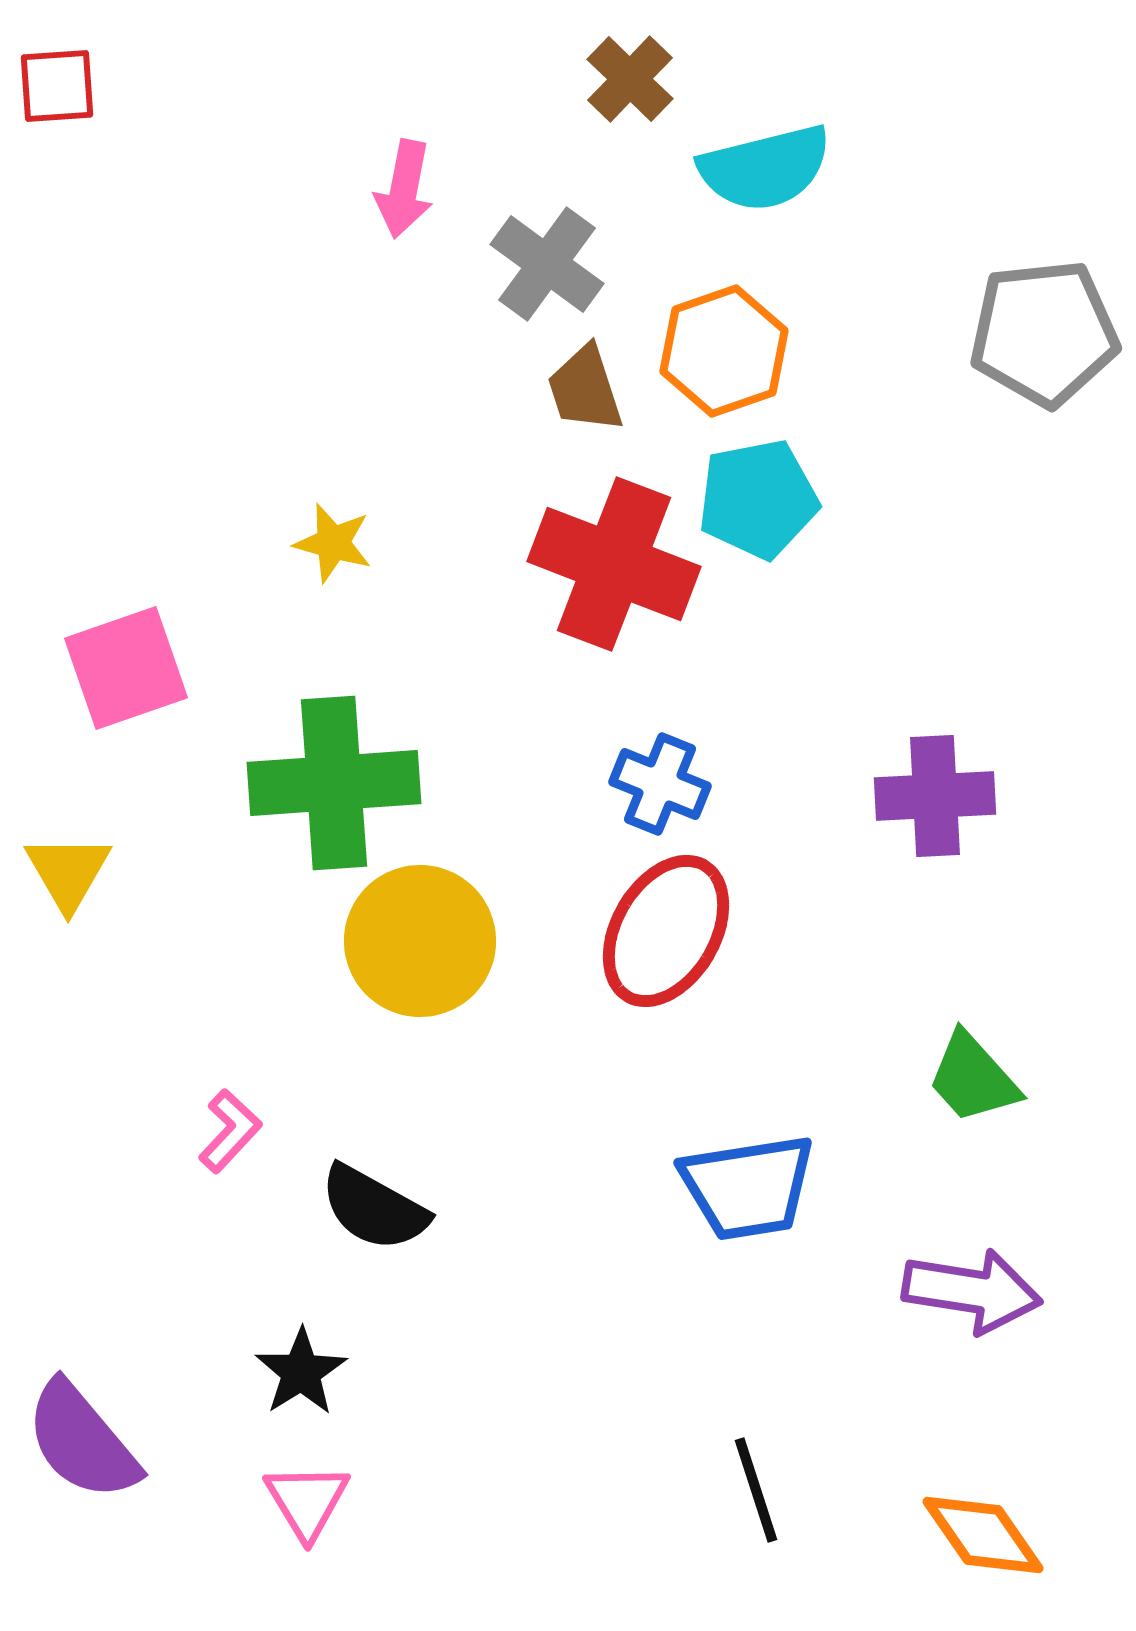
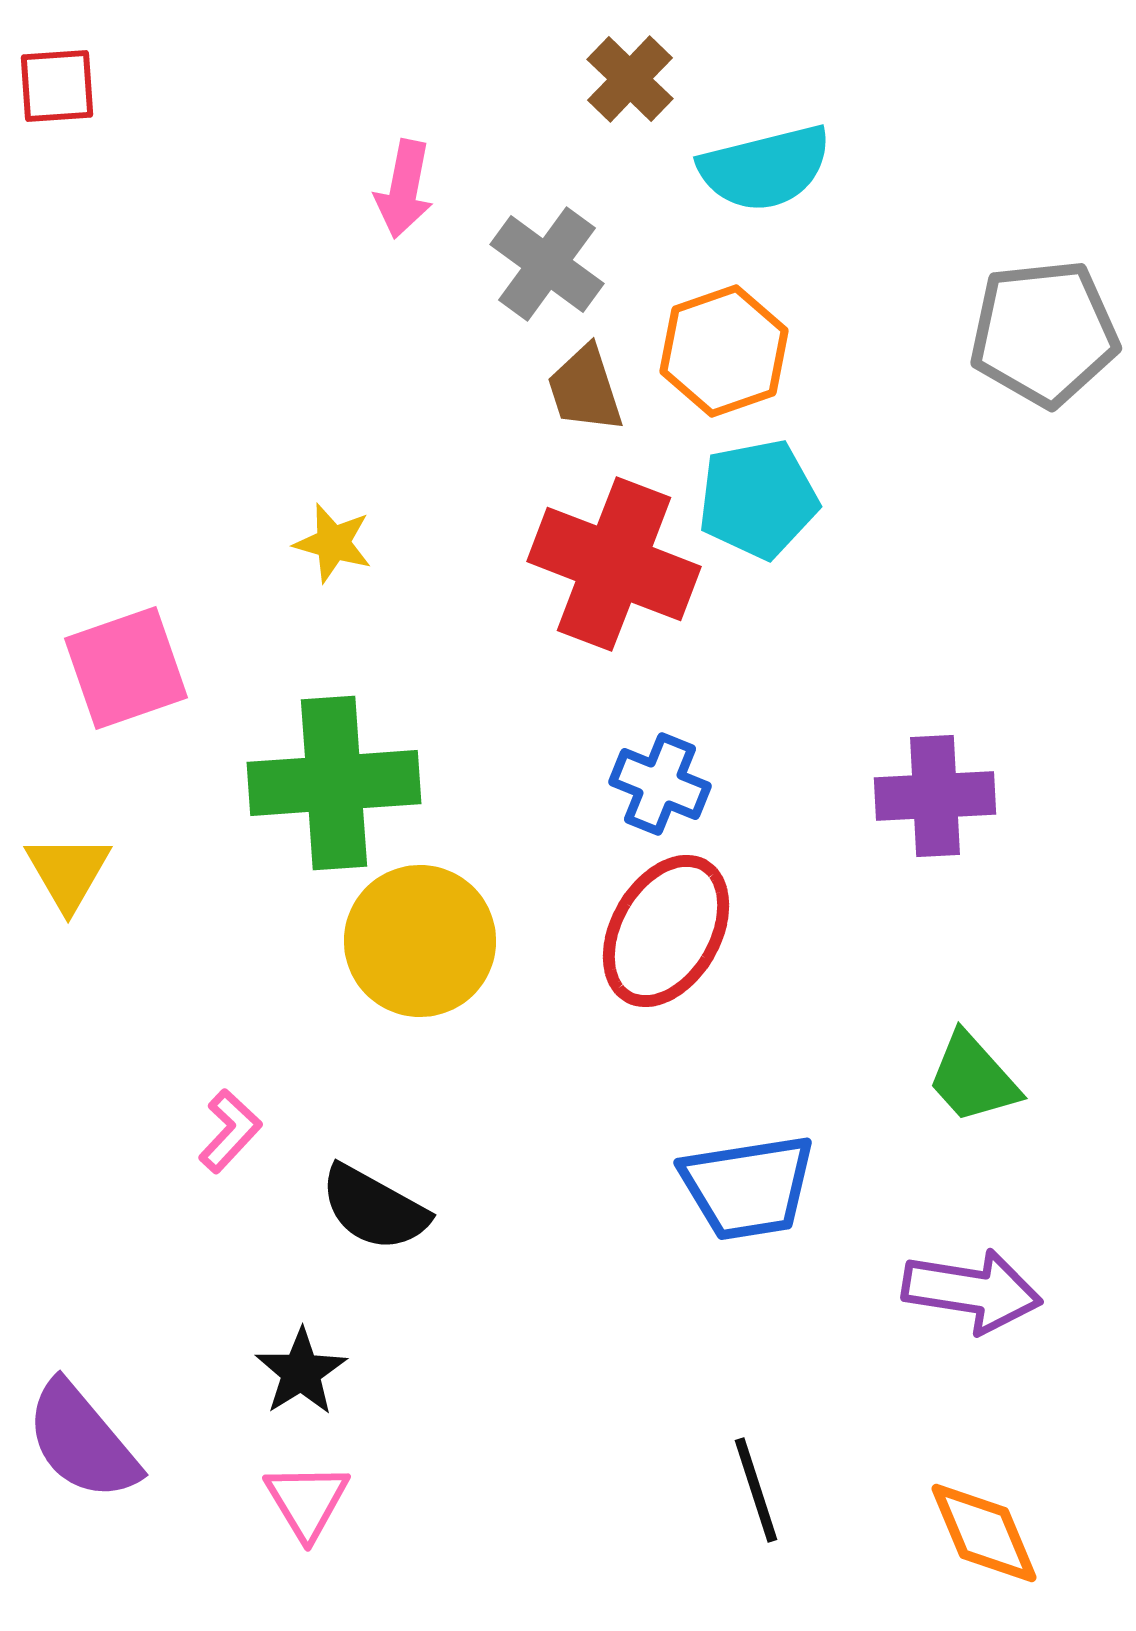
orange diamond: moved 1 px right, 2 px up; rotated 12 degrees clockwise
